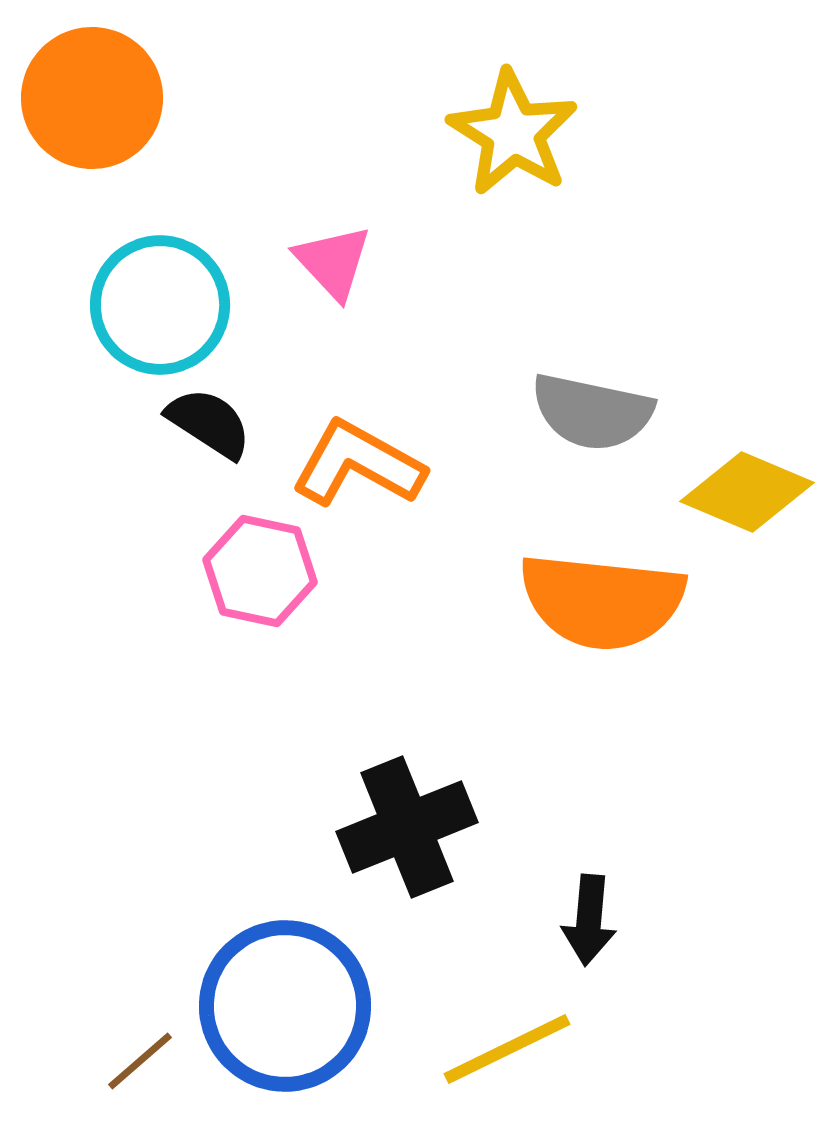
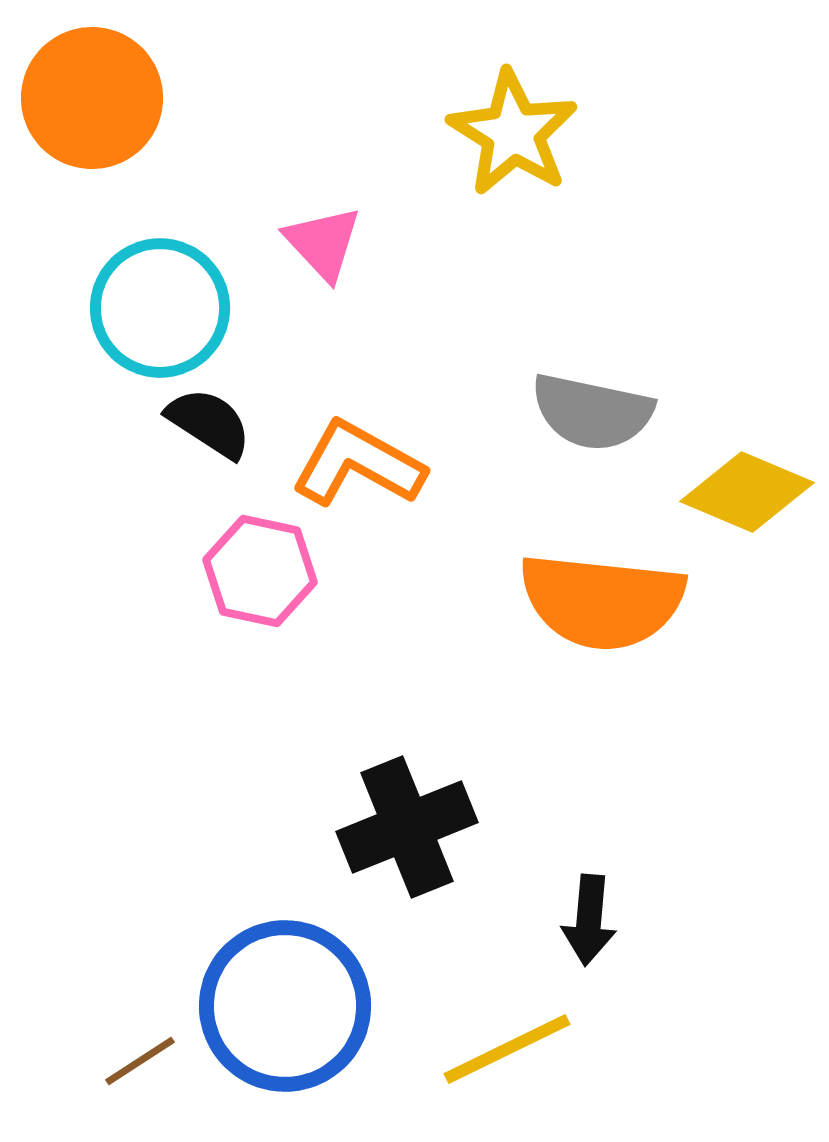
pink triangle: moved 10 px left, 19 px up
cyan circle: moved 3 px down
brown line: rotated 8 degrees clockwise
